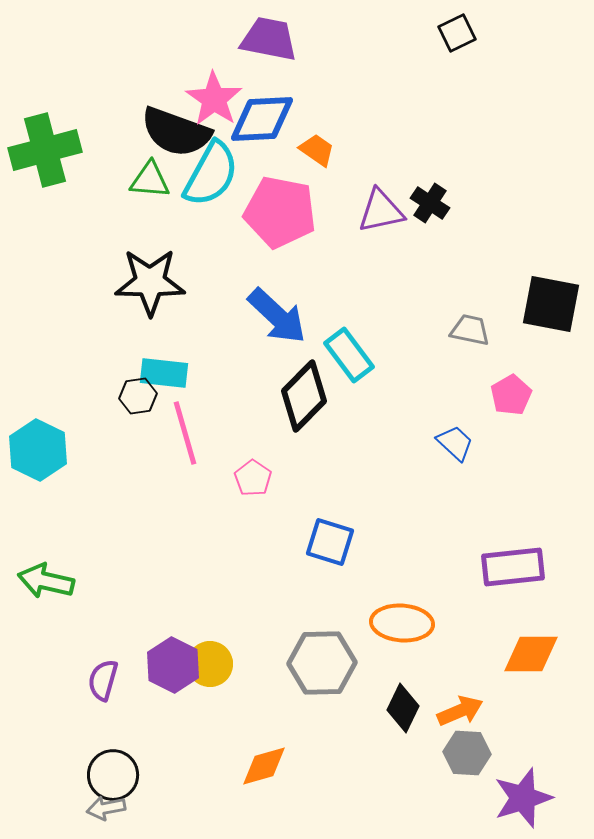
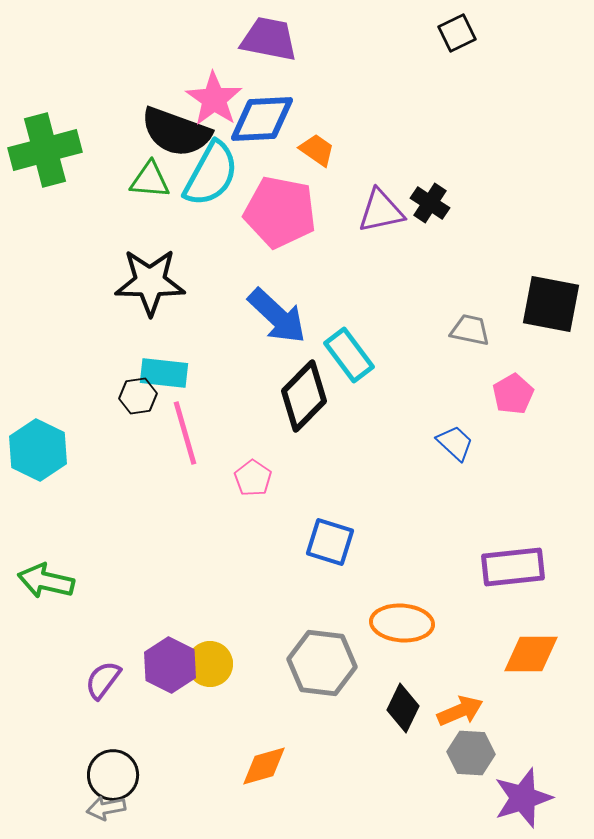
pink pentagon at (511, 395): moved 2 px right, 1 px up
gray hexagon at (322, 663): rotated 8 degrees clockwise
purple hexagon at (173, 665): moved 3 px left
purple semicircle at (103, 680): rotated 21 degrees clockwise
gray hexagon at (467, 753): moved 4 px right
